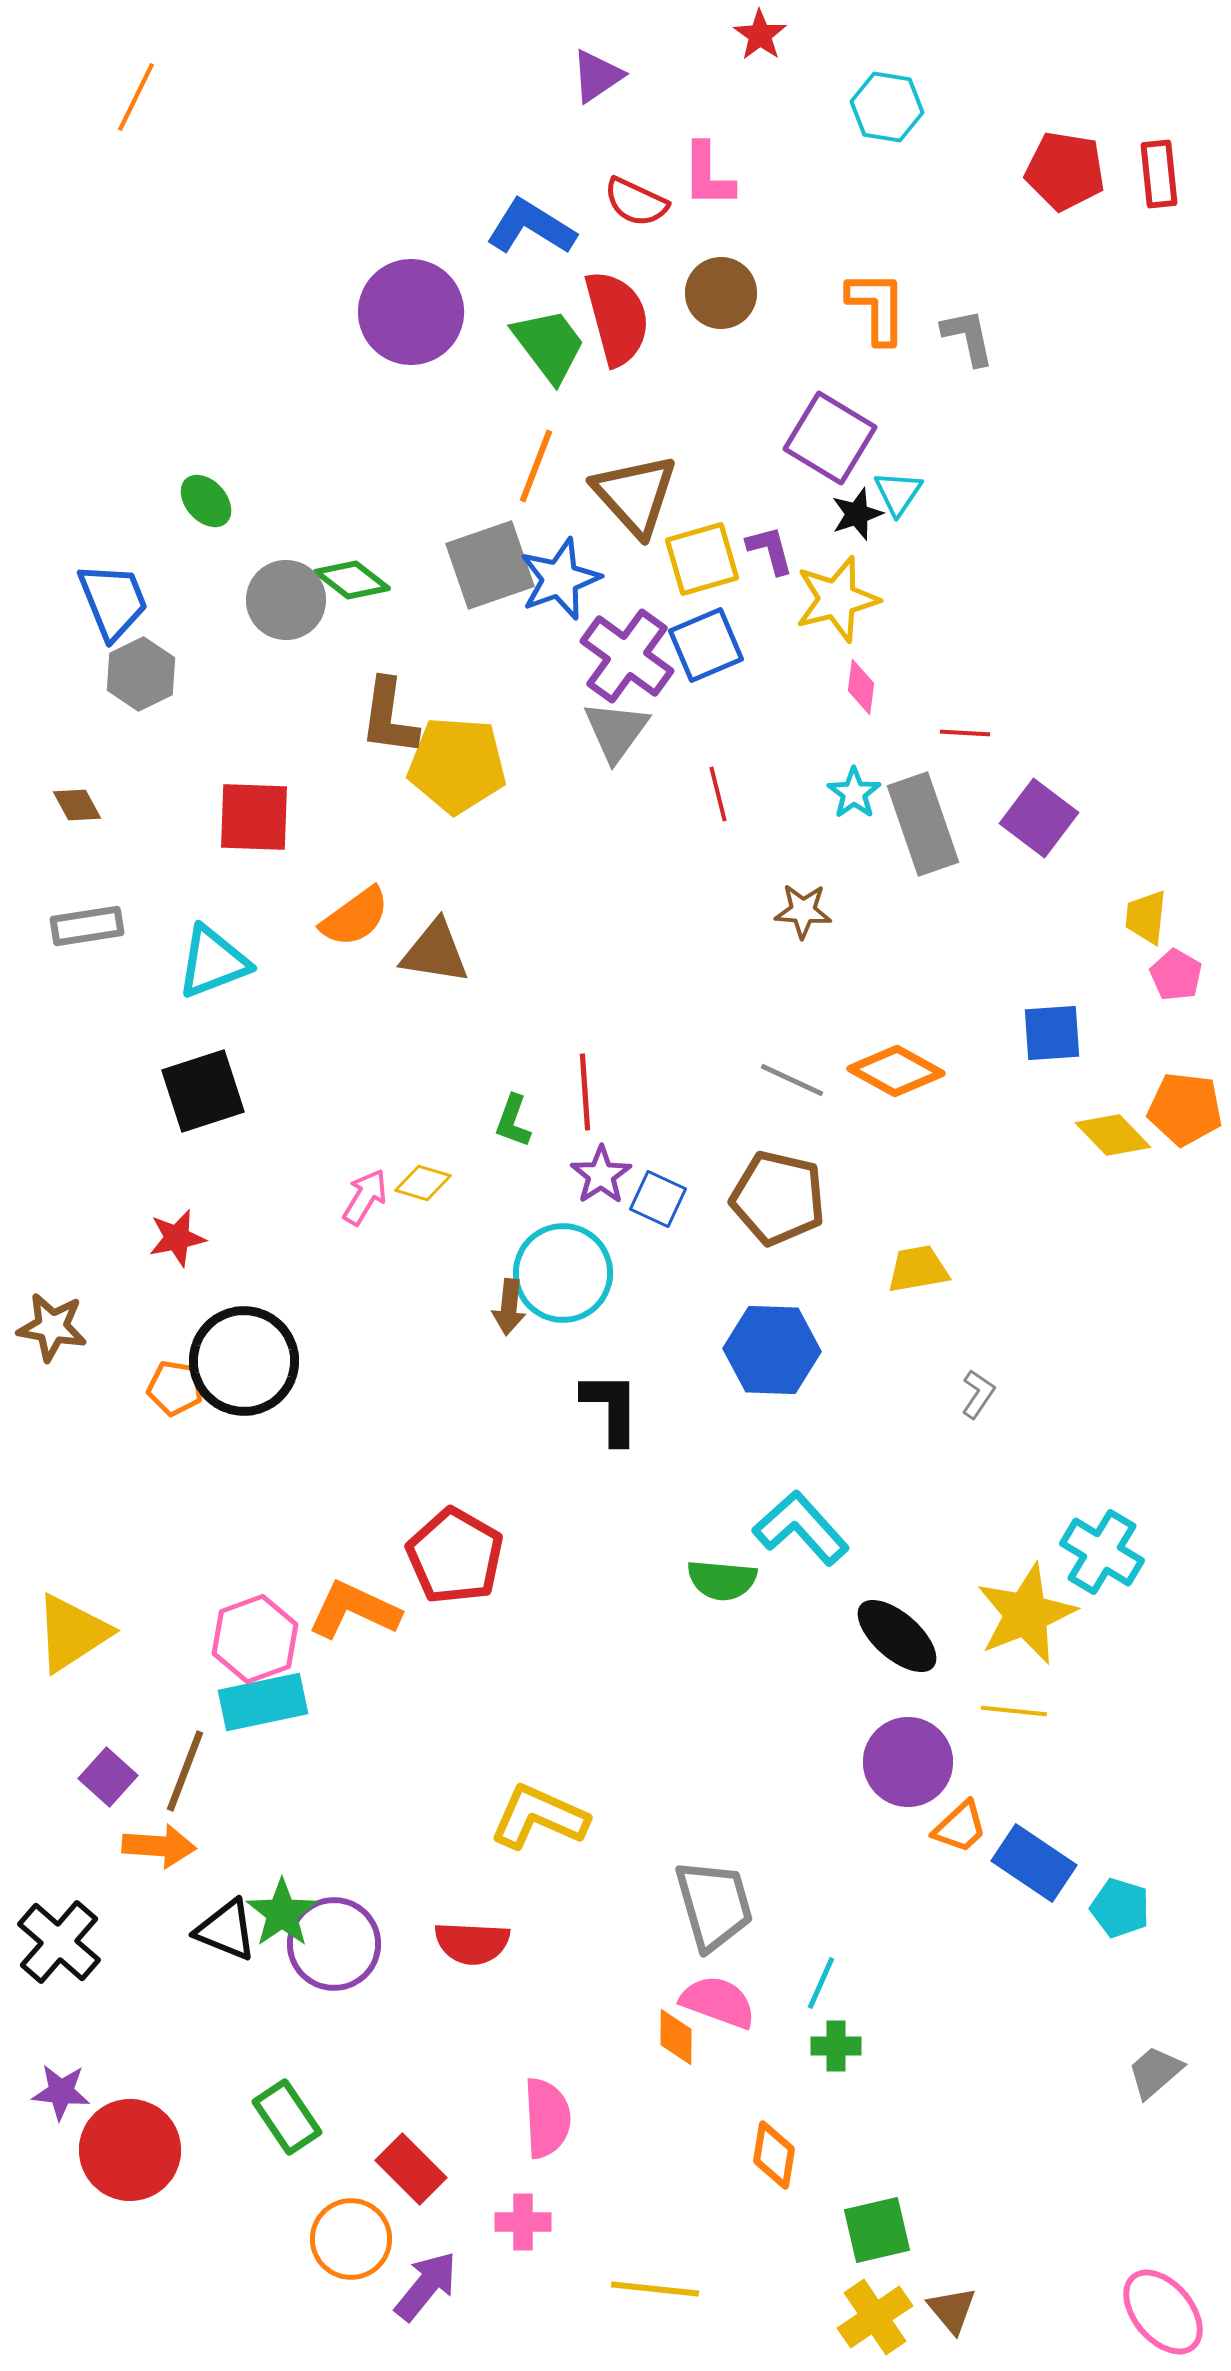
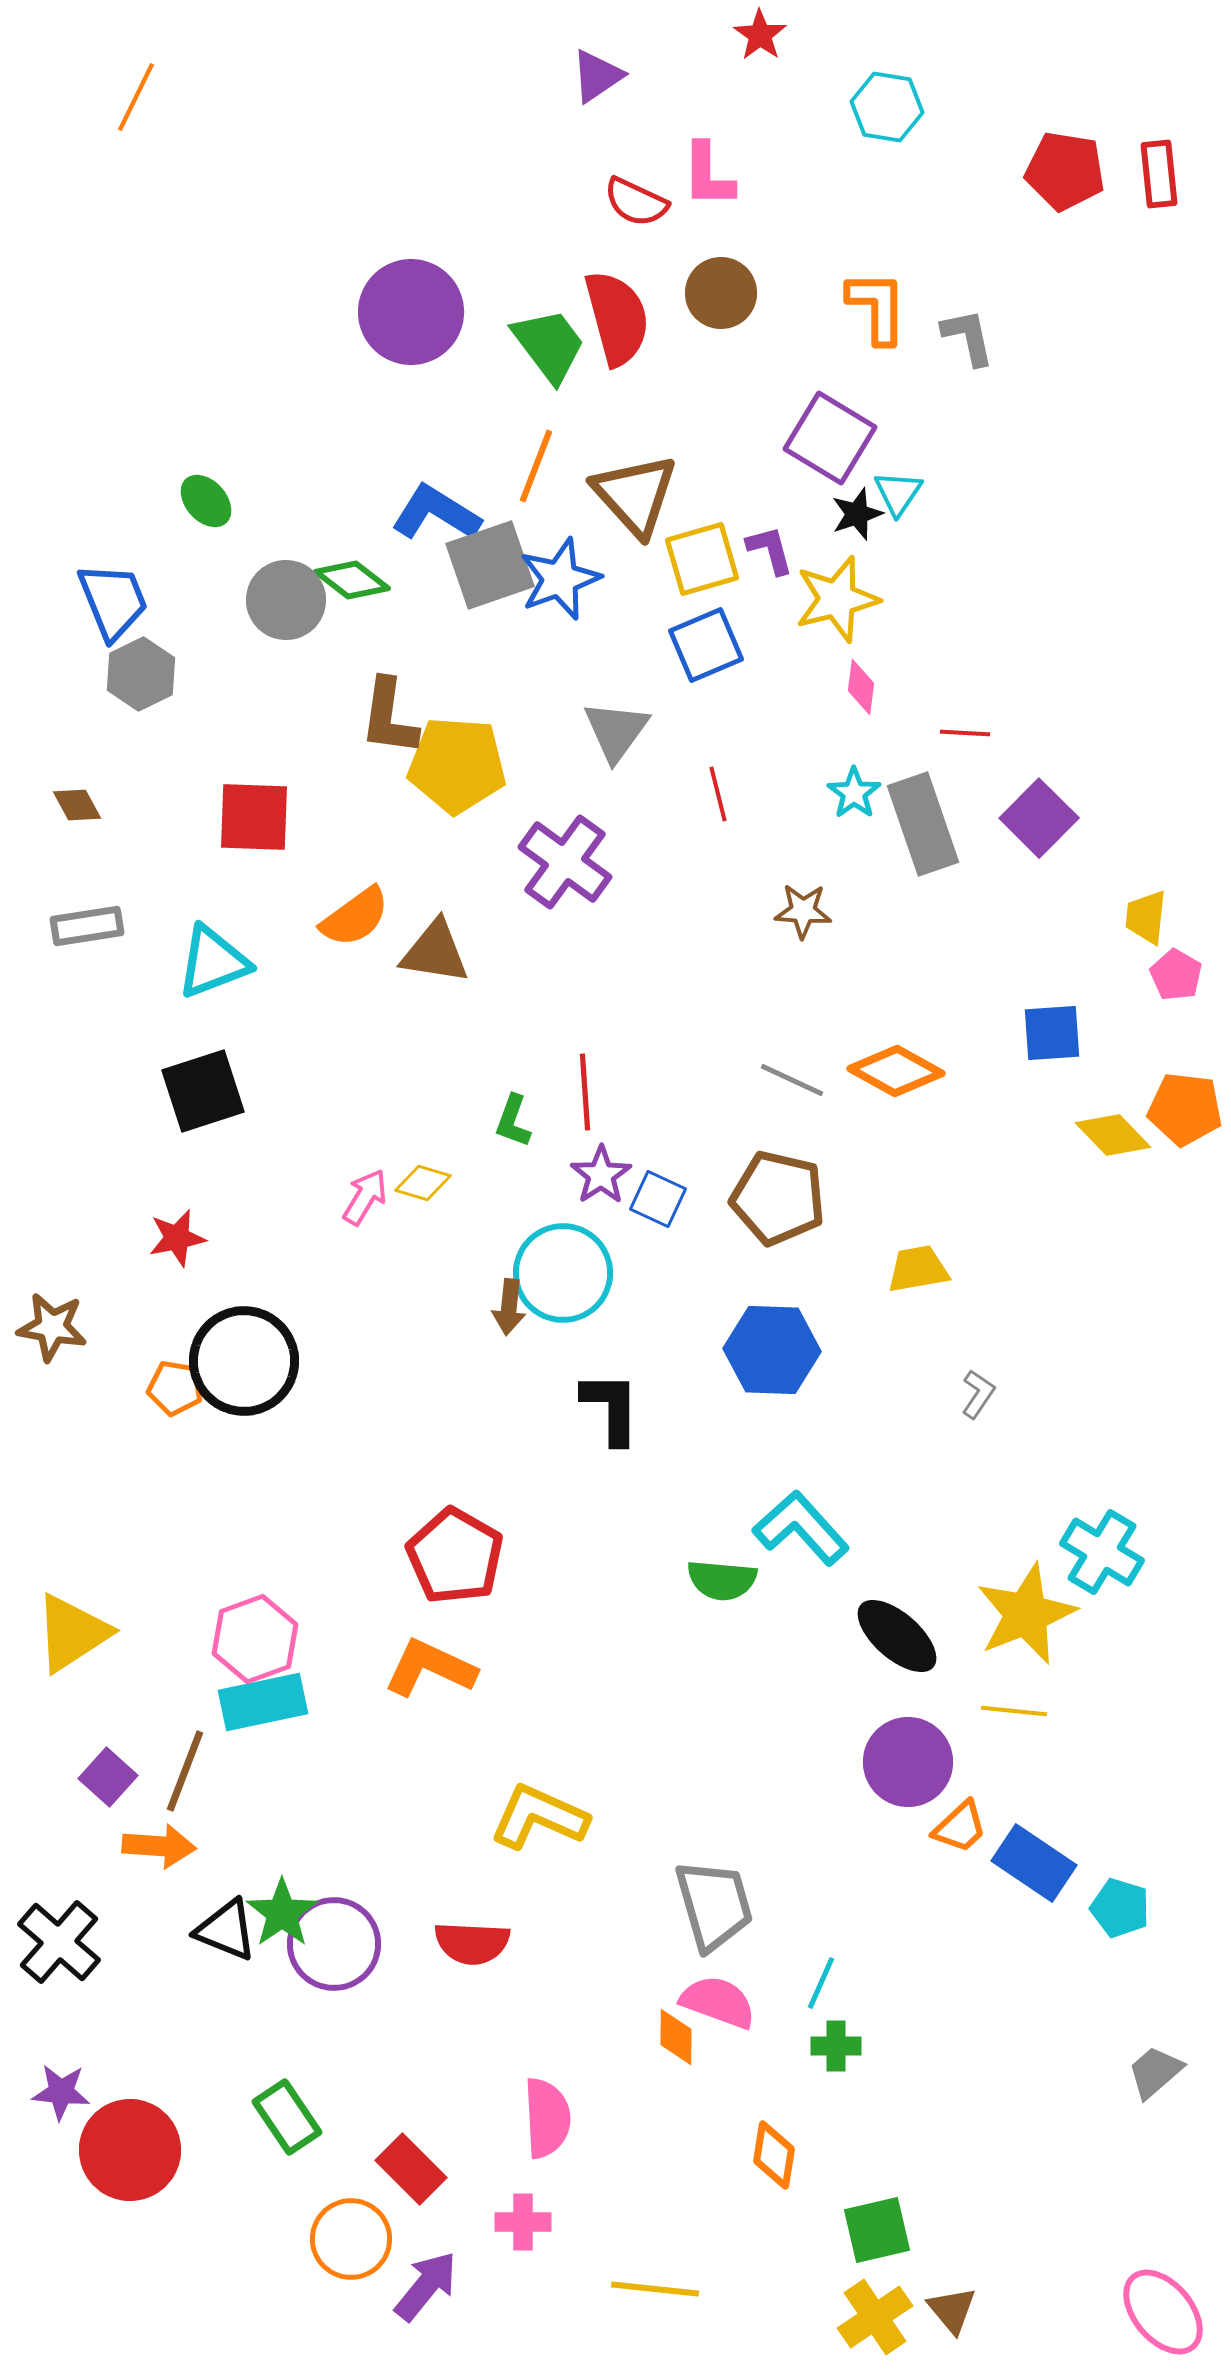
blue L-shape at (531, 227): moved 95 px left, 286 px down
purple cross at (627, 656): moved 62 px left, 206 px down
purple square at (1039, 818): rotated 8 degrees clockwise
orange L-shape at (354, 1610): moved 76 px right, 58 px down
